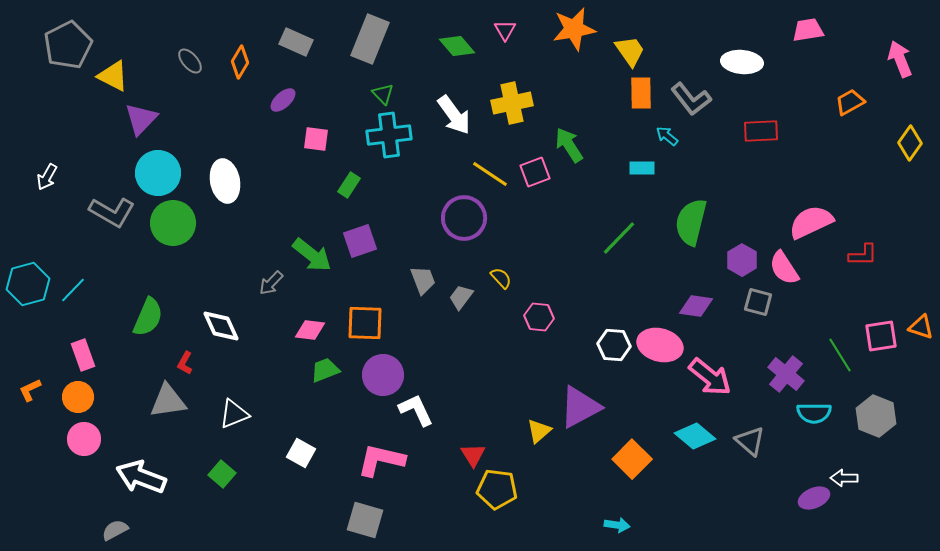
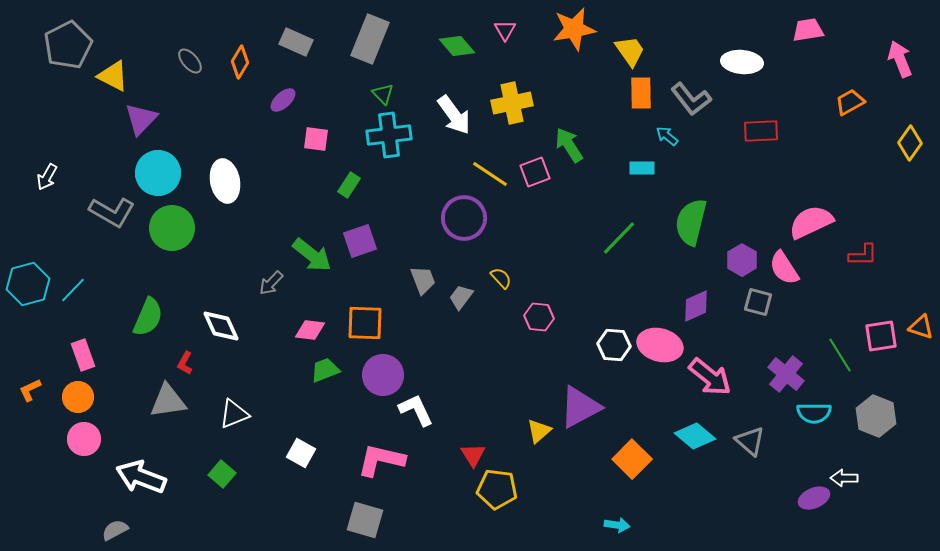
green circle at (173, 223): moved 1 px left, 5 px down
purple diamond at (696, 306): rotated 32 degrees counterclockwise
